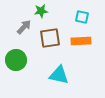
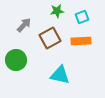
green star: moved 16 px right
cyan square: rotated 32 degrees counterclockwise
gray arrow: moved 2 px up
brown square: rotated 20 degrees counterclockwise
cyan triangle: moved 1 px right
